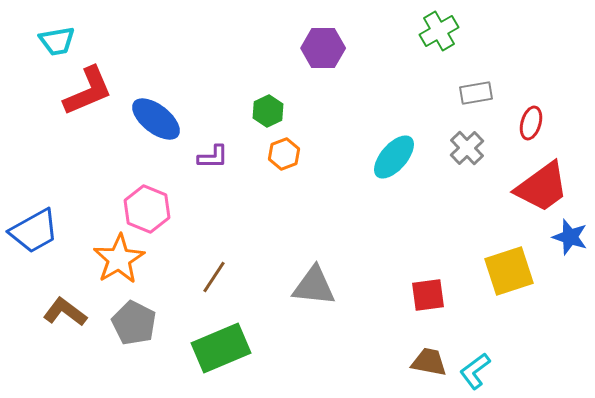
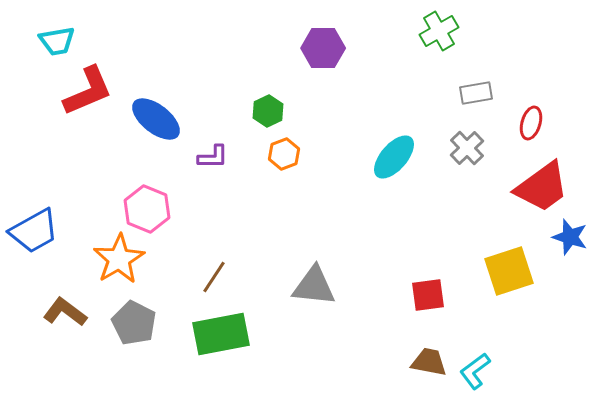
green rectangle: moved 14 px up; rotated 12 degrees clockwise
